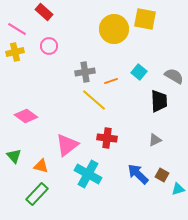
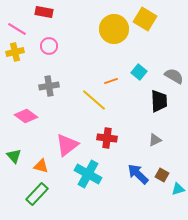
red rectangle: rotated 30 degrees counterclockwise
yellow square: rotated 20 degrees clockwise
gray cross: moved 36 px left, 14 px down
